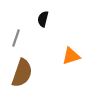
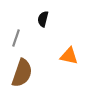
orange triangle: moved 2 px left; rotated 30 degrees clockwise
